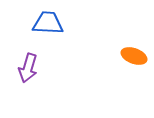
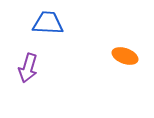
orange ellipse: moved 9 px left
